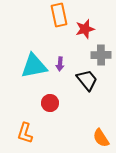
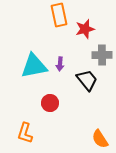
gray cross: moved 1 px right
orange semicircle: moved 1 px left, 1 px down
